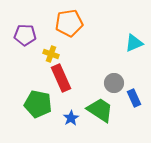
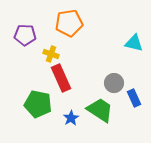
cyan triangle: rotated 36 degrees clockwise
